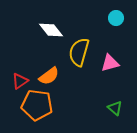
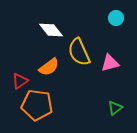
yellow semicircle: rotated 40 degrees counterclockwise
orange semicircle: moved 9 px up
green triangle: rotated 42 degrees clockwise
